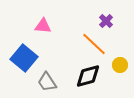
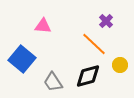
blue square: moved 2 px left, 1 px down
gray trapezoid: moved 6 px right
